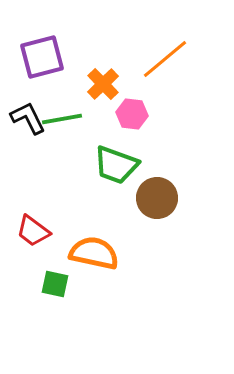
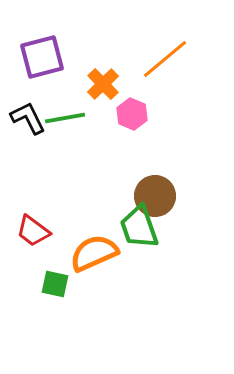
pink hexagon: rotated 16 degrees clockwise
green line: moved 3 px right, 1 px up
green trapezoid: moved 23 px right, 62 px down; rotated 51 degrees clockwise
brown circle: moved 2 px left, 2 px up
orange semicircle: rotated 36 degrees counterclockwise
